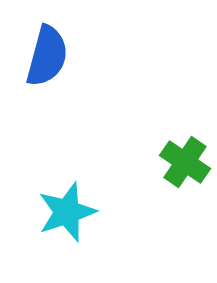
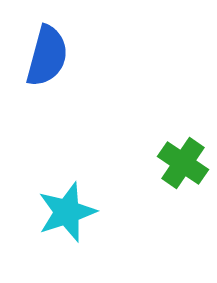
green cross: moved 2 px left, 1 px down
